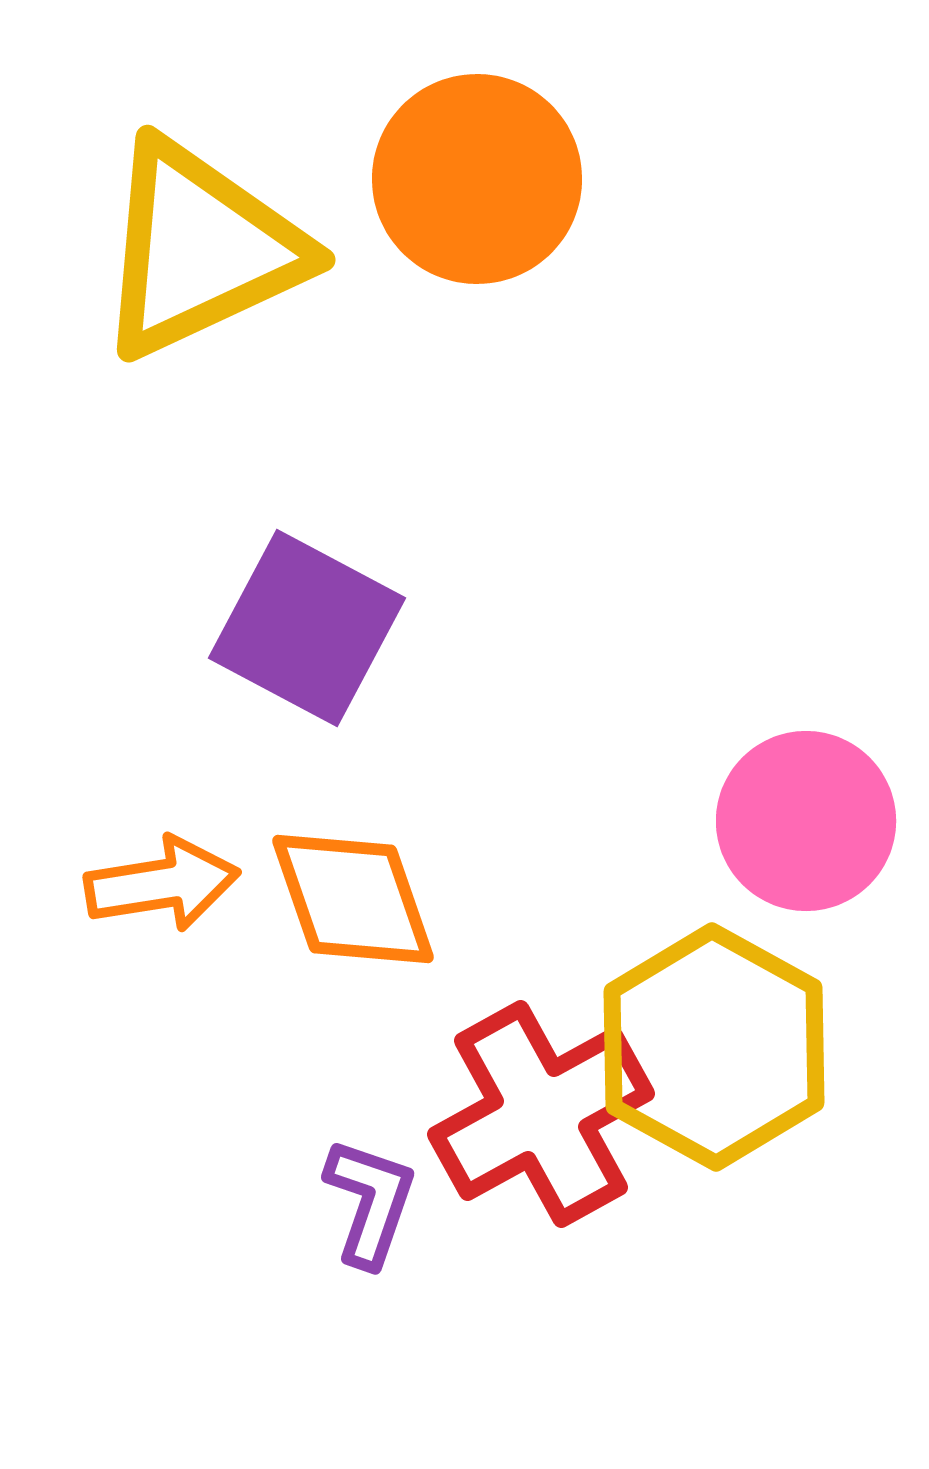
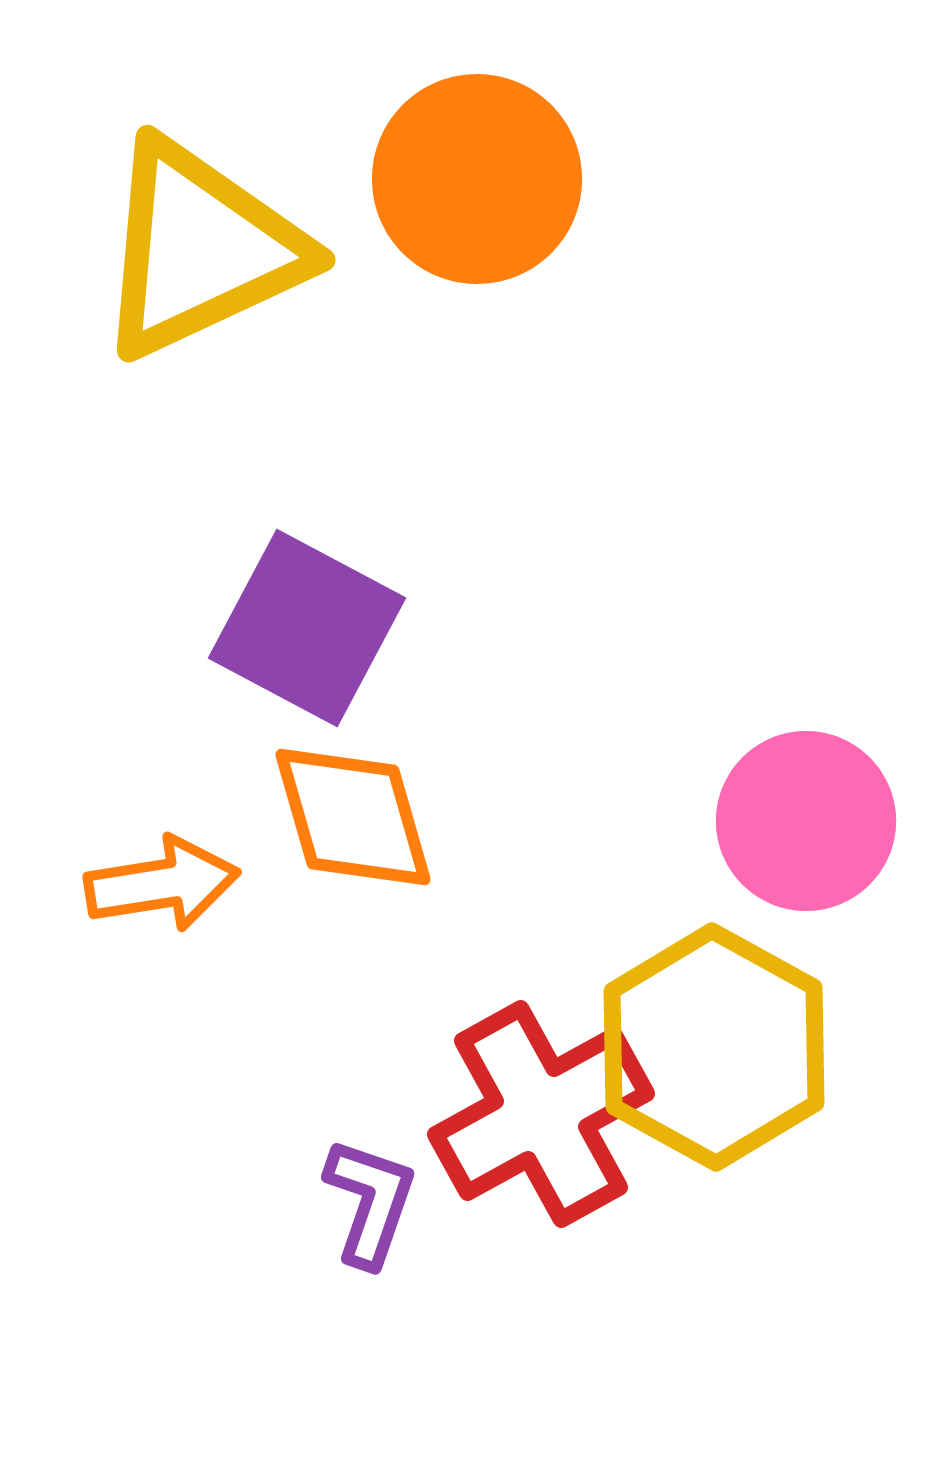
orange diamond: moved 82 px up; rotated 3 degrees clockwise
